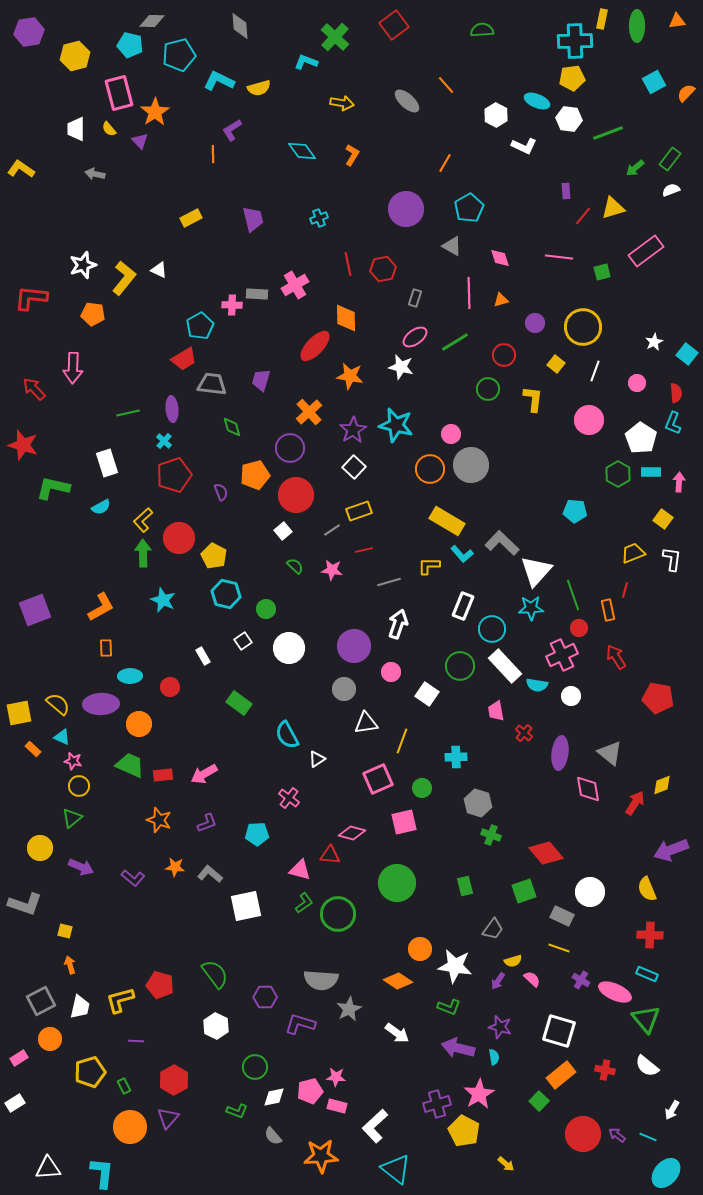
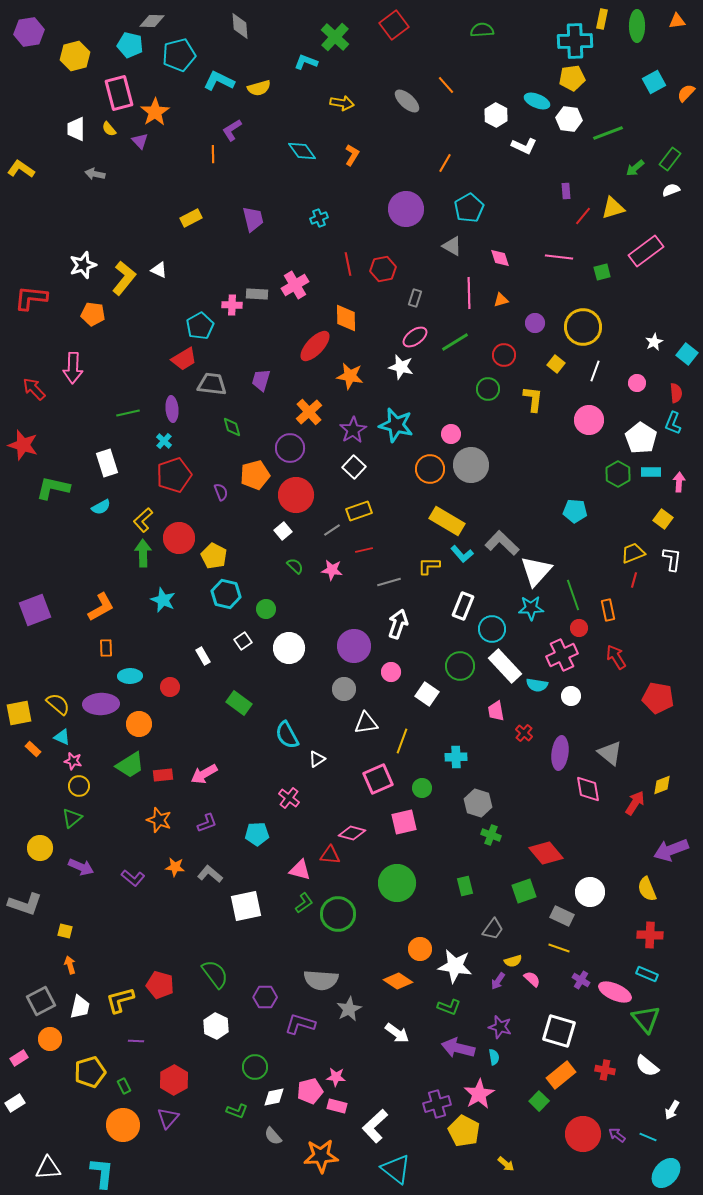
red line at (625, 590): moved 9 px right, 10 px up
green trapezoid at (130, 765): rotated 124 degrees clockwise
orange circle at (130, 1127): moved 7 px left, 2 px up
